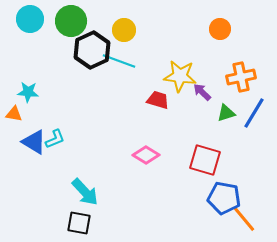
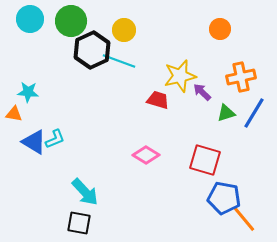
yellow star: rotated 20 degrees counterclockwise
